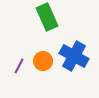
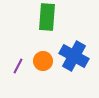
green rectangle: rotated 28 degrees clockwise
purple line: moved 1 px left
